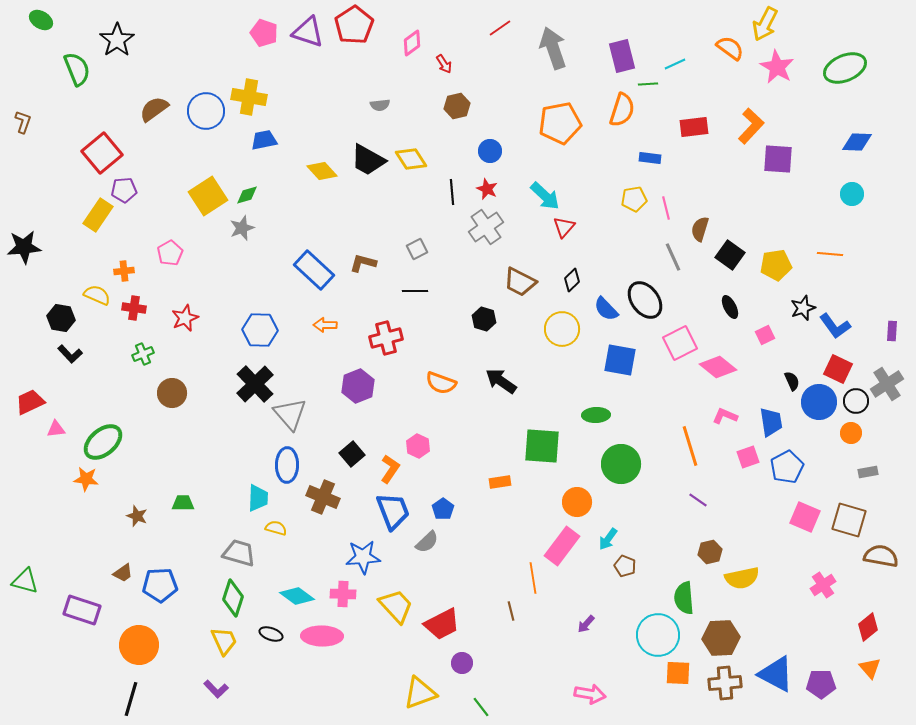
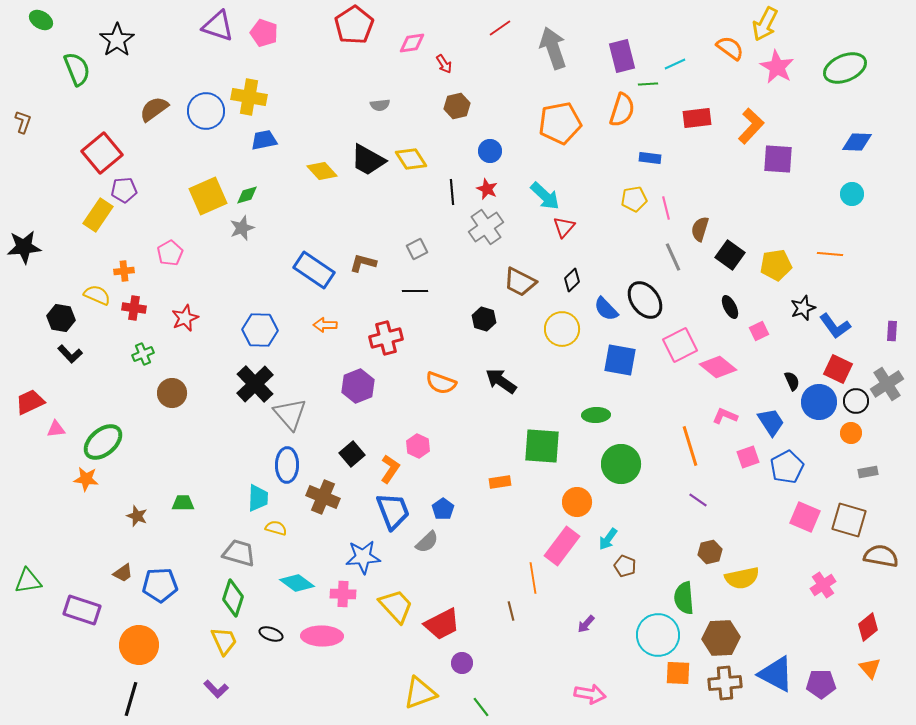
purple triangle at (308, 32): moved 90 px left, 6 px up
pink diamond at (412, 43): rotated 28 degrees clockwise
red rectangle at (694, 127): moved 3 px right, 9 px up
yellow square at (208, 196): rotated 9 degrees clockwise
blue rectangle at (314, 270): rotated 9 degrees counterclockwise
pink square at (765, 335): moved 6 px left, 4 px up
pink square at (680, 343): moved 2 px down
blue trapezoid at (771, 422): rotated 24 degrees counterclockwise
green triangle at (25, 581): moved 3 px right; rotated 24 degrees counterclockwise
cyan diamond at (297, 596): moved 13 px up
